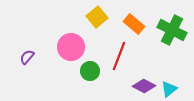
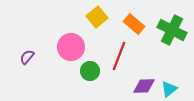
purple diamond: rotated 30 degrees counterclockwise
